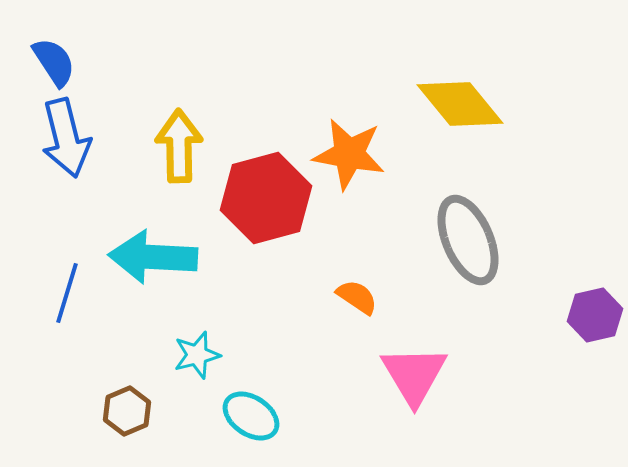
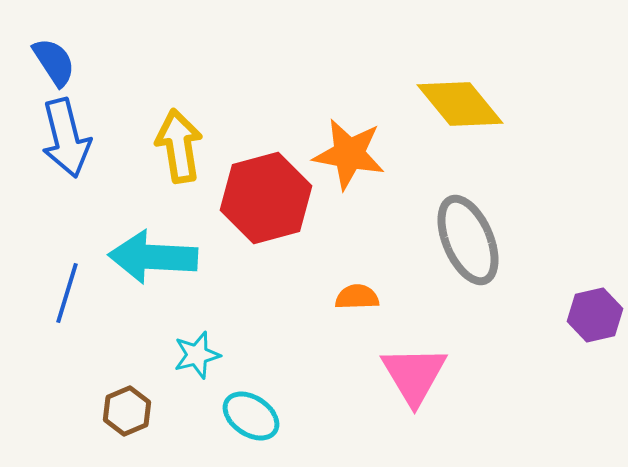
yellow arrow: rotated 8 degrees counterclockwise
orange semicircle: rotated 36 degrees counterclockwise
